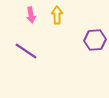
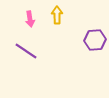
pink arrow: moved 1 px left, 4 px down
